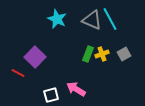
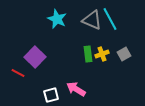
green rectangle: rotated 28 degrees counterclockwise
